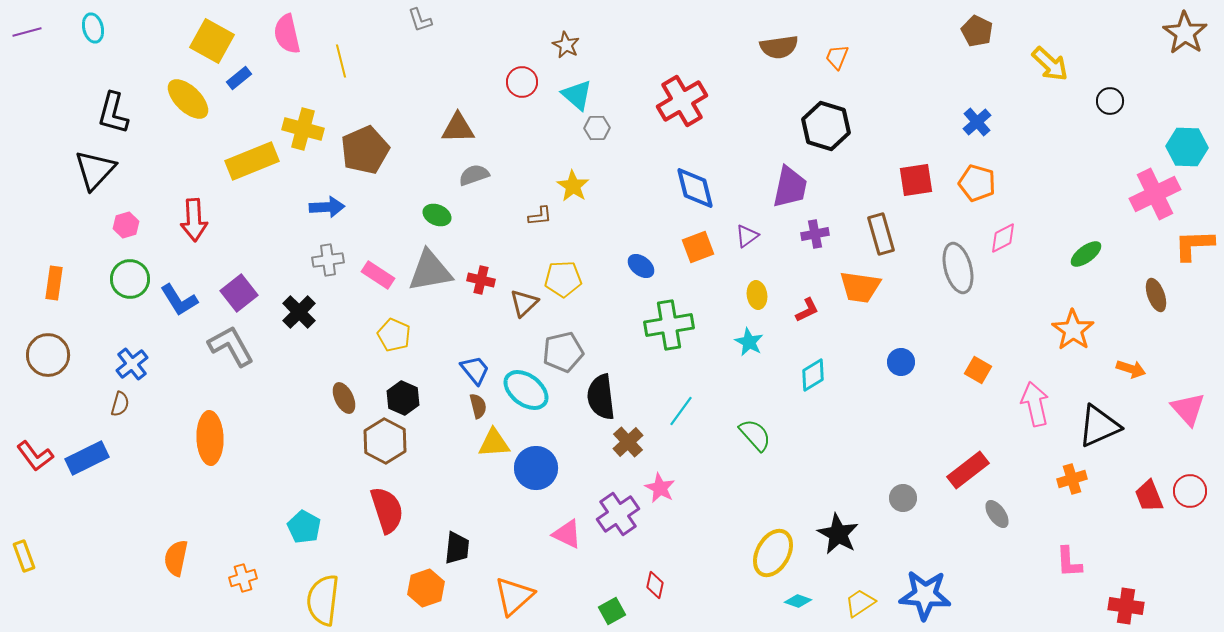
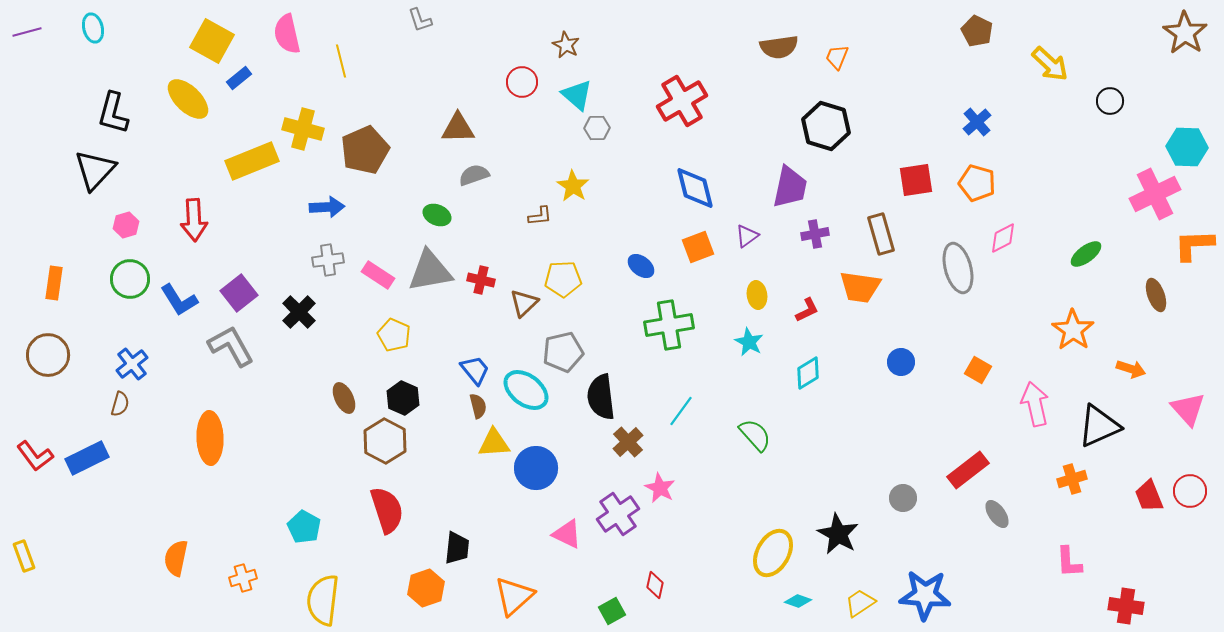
cyan diamond at (813, 375): moved 5 px left, 2 px up
